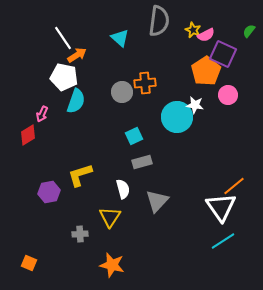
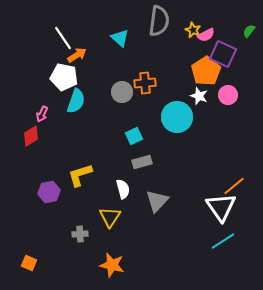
white star: moved 4 px right, 9 px up; rotated 12 degrees clockwise
red diamond: moved 3 px right, 1 px down
